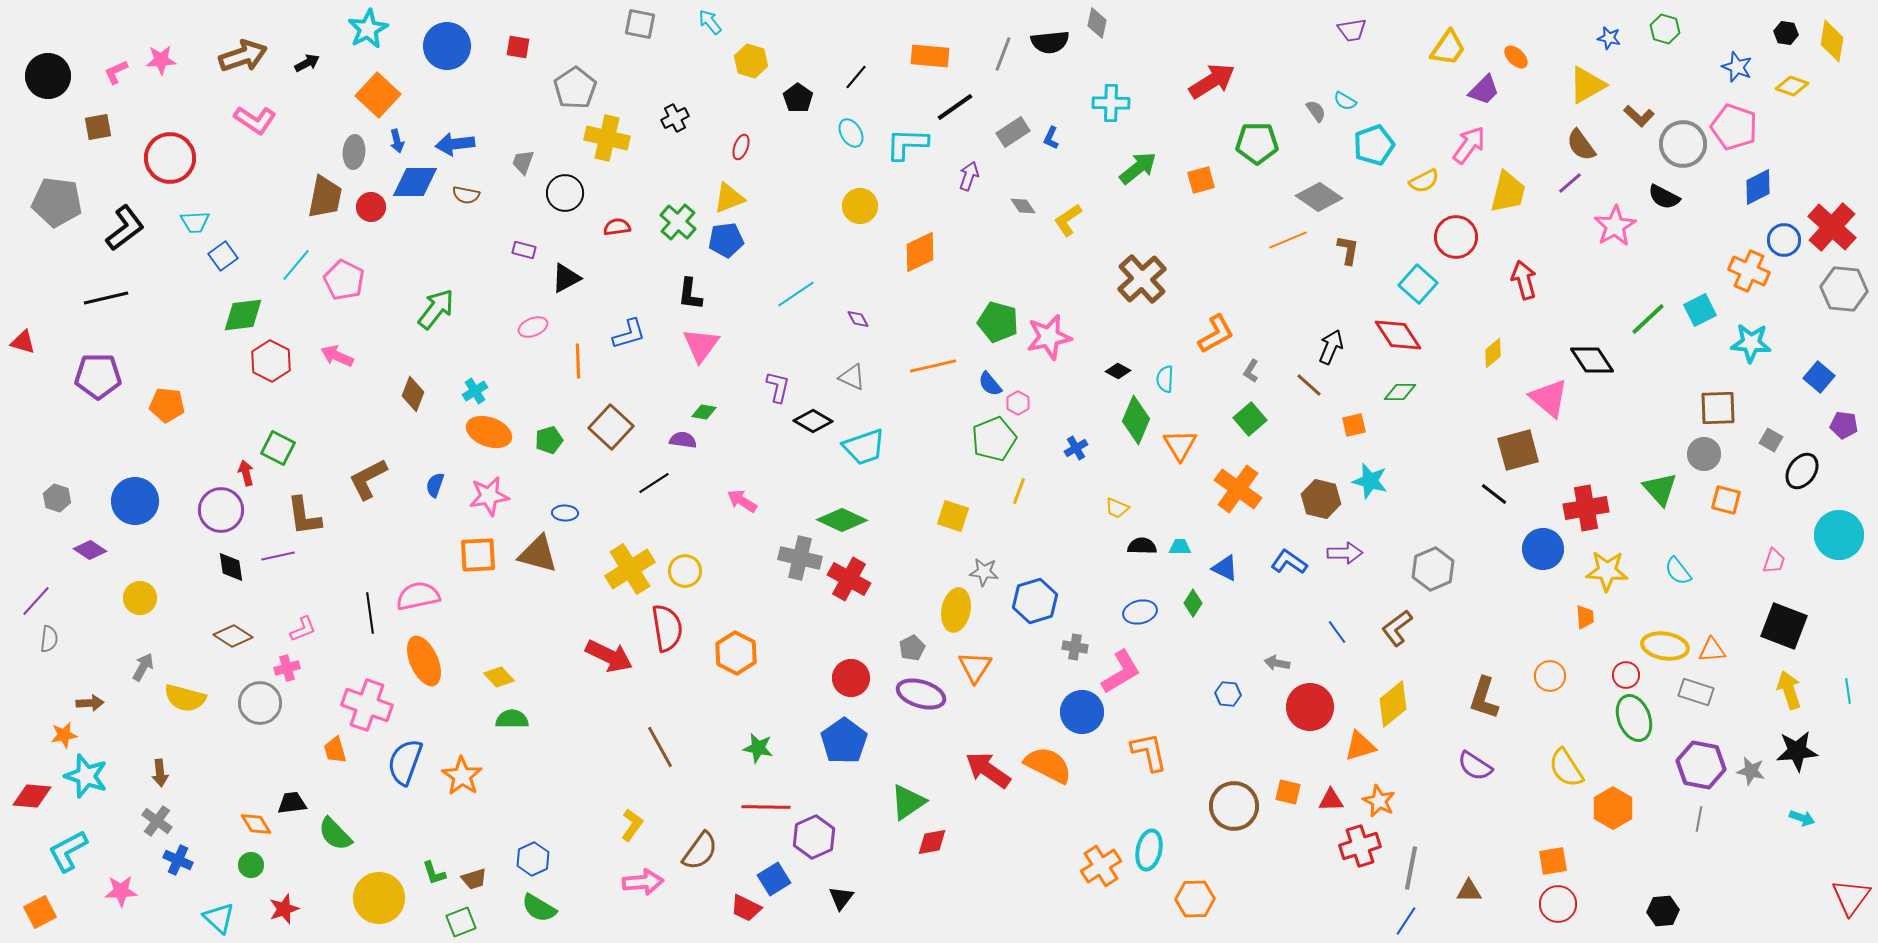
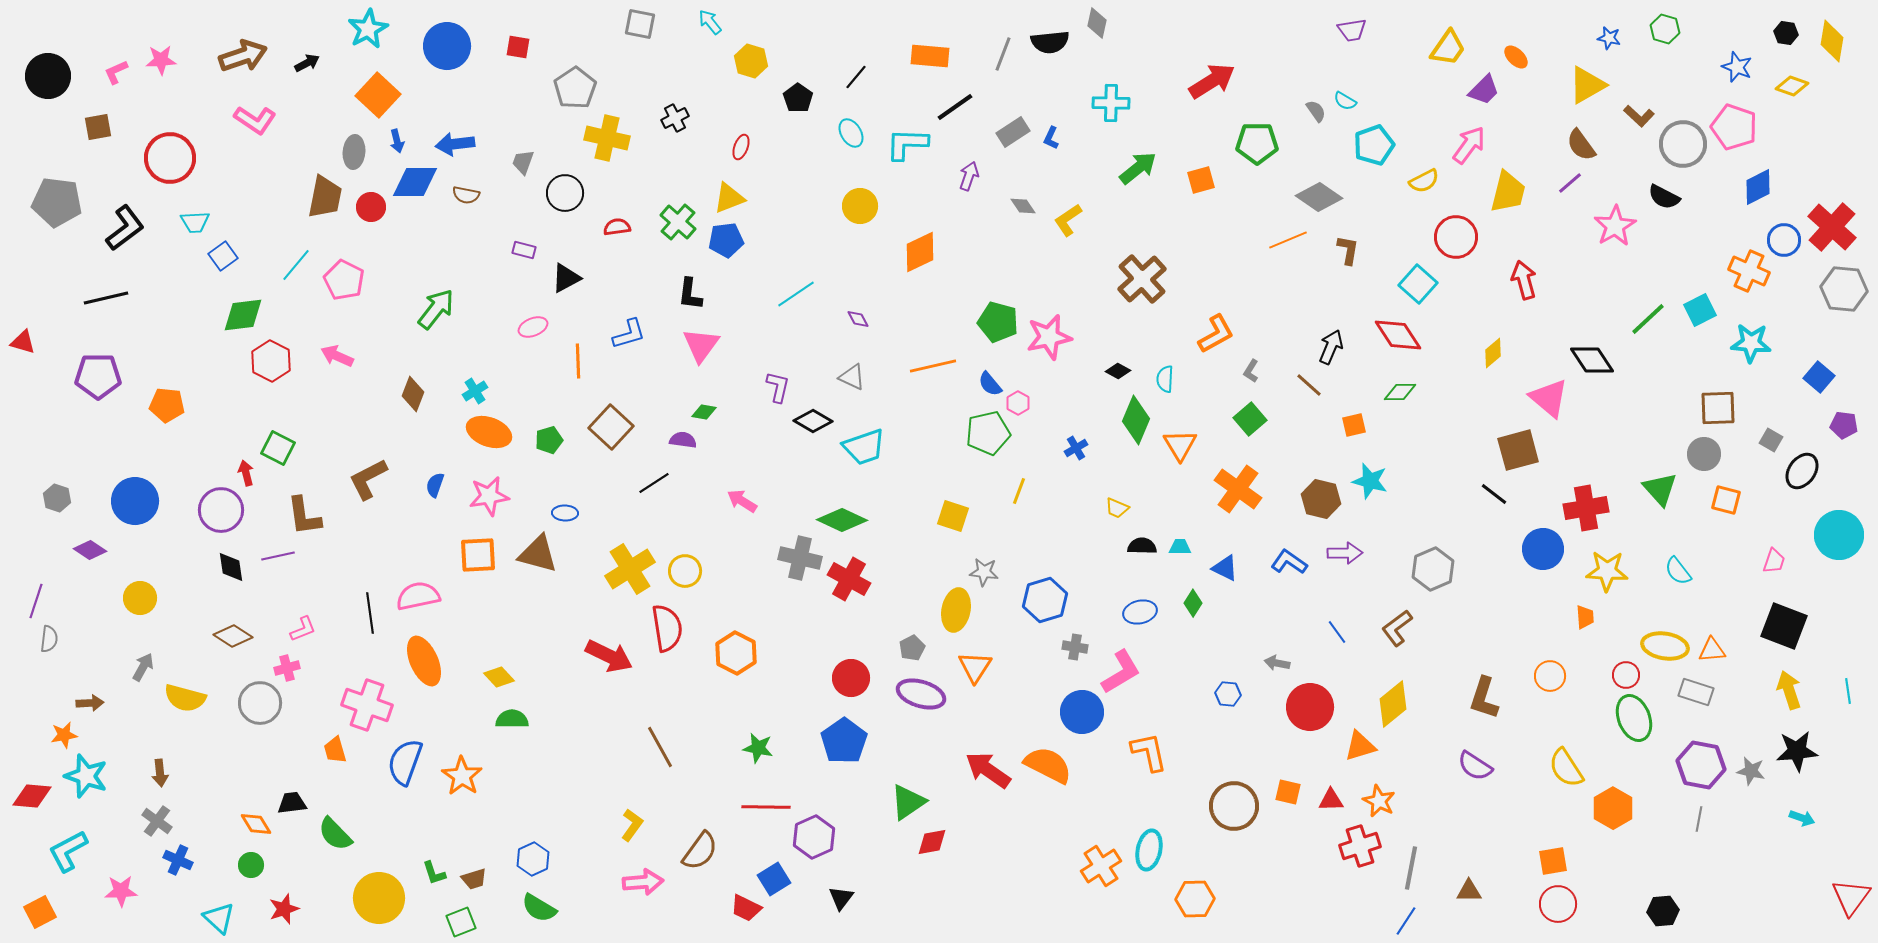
green pentagon at (994, 439): moved 6 px left, 6 px up; rotated 9 degrees clockwise
purple line at (36, 601): rotated 24 degrees counterclockwise
blue hexagon at (1035, 601): moved 10 px right, 1 px up
